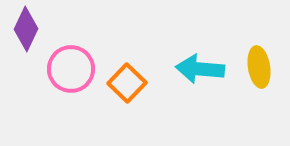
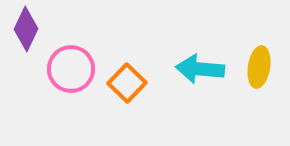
yellow ellipse: rotated 18 degrees clockwise
